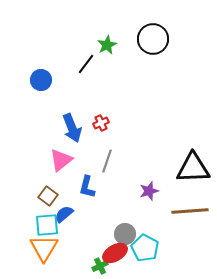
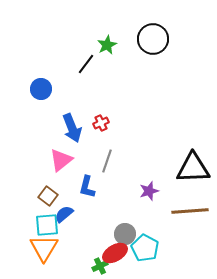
blue circle: moved 9 px down
